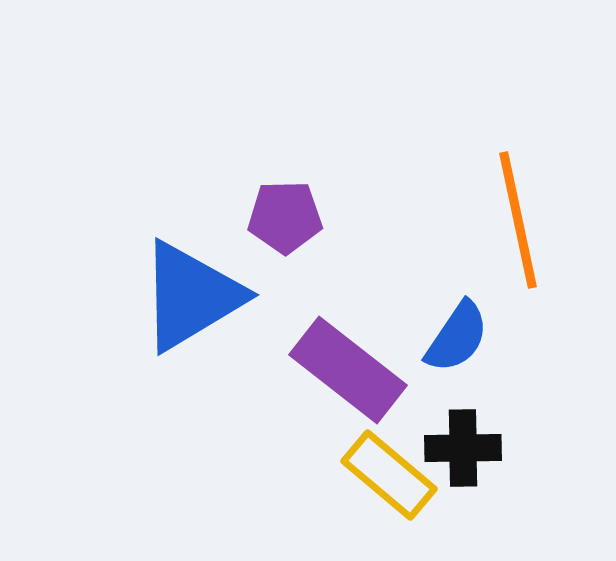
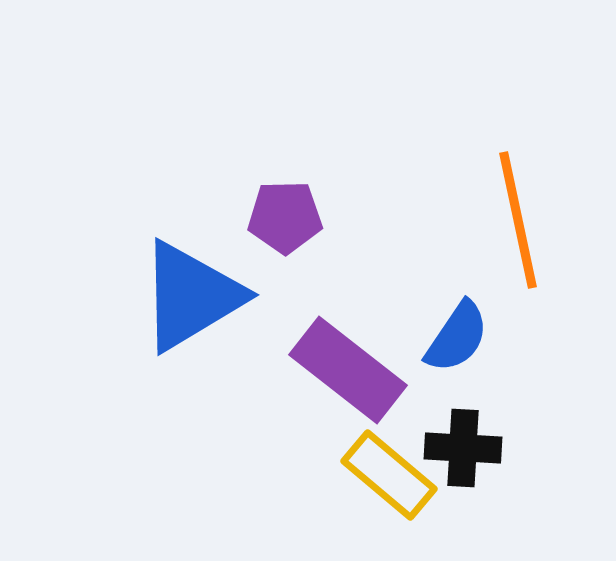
black cross: rotated 4 degrees clockwise
